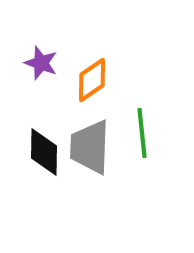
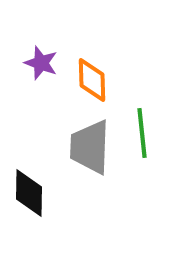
orange diamond: rotated 57 degrees counterclockwise
black diamond: moved 15 px left, 41 px down
